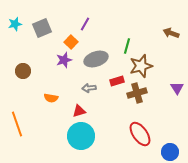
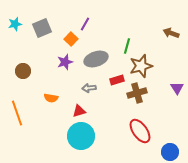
orange square: moved 3 px up
purple star: moved 1 px right, 2 px down
red rectangle: moved 1 px up
orange line: moved 11 px up
red ellipse: moved 3 px up
